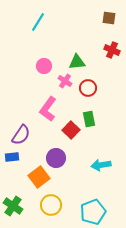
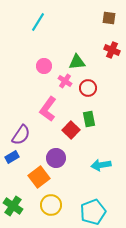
blue rectangle: rotated 24 degrees counterclockwise
